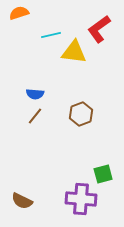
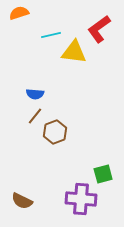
brown hexagon: moved 26 px left, 18 px down
